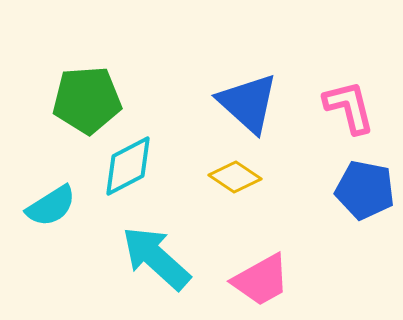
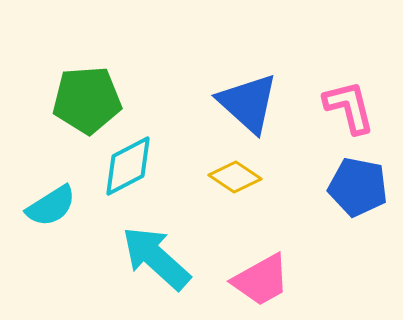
blue pentagon: moved 7 px left, 3 px up
